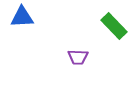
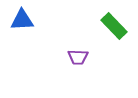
blue triangle: moved 3 px down
